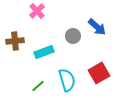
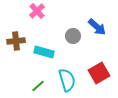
brown cross: moved 1 px right
cyan rectangle: rotated 36 degrees clockwise
